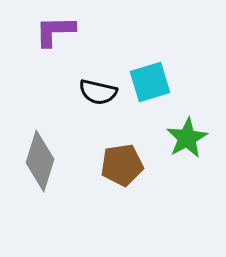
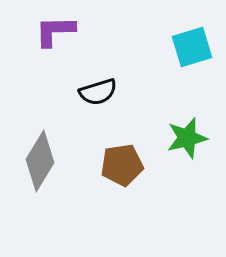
cyan square: moved 42 px right, 35 px up
black semicircle: rotated 30 degrees counterclockwise
green star: rotated 15 degrees clockwise
gray diamond: rotated 14 degrees clockwise
